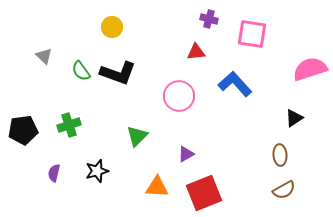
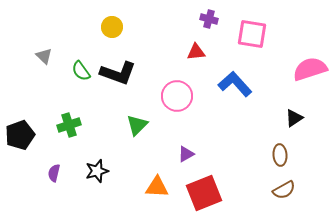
pink circle: moved 2 px left
black pentagon: moved 3 px left, 5 px down; rotated 12 degrees counterclockwise
green triangle: moved 11 px up
